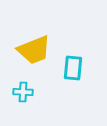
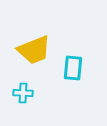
cyan cross: moved 1 px down
